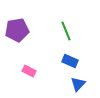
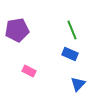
green line: moved 6 px right, 1 px up
blue rectangle: moved 7 px up
